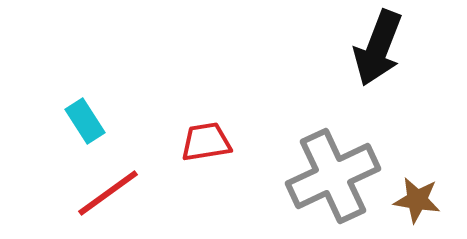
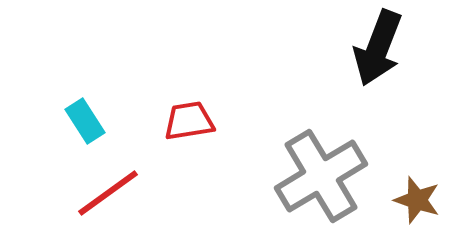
red trapezoid: moved 17 px left, 21 px up
gray cross: moved 12 px left; rotated 6 degrees counterclockwise
brown star: rotated 9 degrees clockwise
